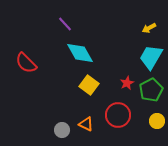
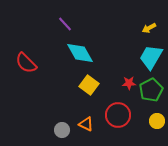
red star: moved 2 px right; rotated 24 degrees clockwise
